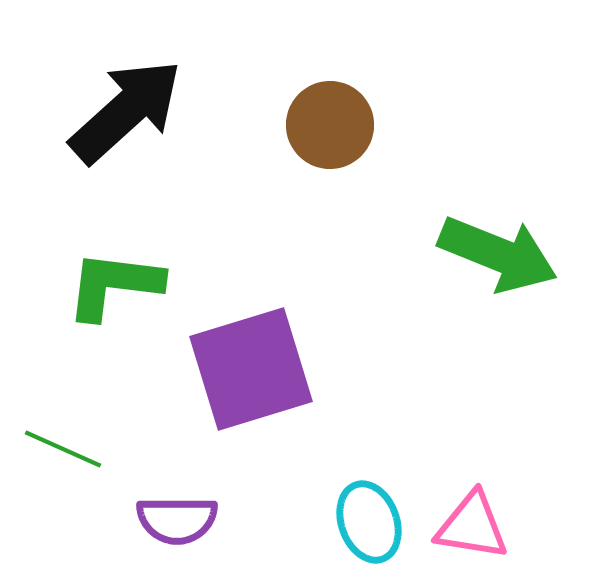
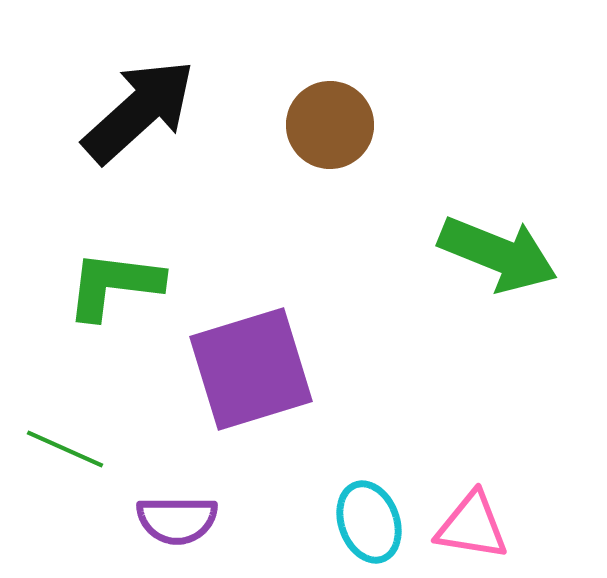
black arrow: moved 13 px right
green line: moved 2 px right
